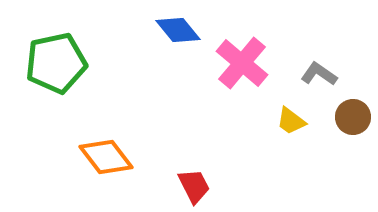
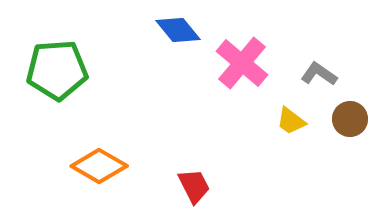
green pentagon: moved 1 px right, 7 px down; rotated 8 degrees clockwise
brown circle: moved 3 px left, 2 px down
orange diamond: moved 7 px left, 9 px down; rotated 22 degrees counterclockwise
